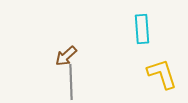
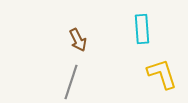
brown arrow: moved 12 px right, 16 px up; rotated 75 degrees counterclockwise
gray line: rotated 20 degrees clockwise
